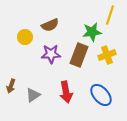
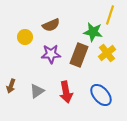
brown semicircle: moved 1 px right
green star: moved 1 px right; rotated 18 degrees clockwise
yellow cross: moved 2 px up; rotated 18 degrees counterclockwise
gray triangle: moved 4 px right, 4 px up
